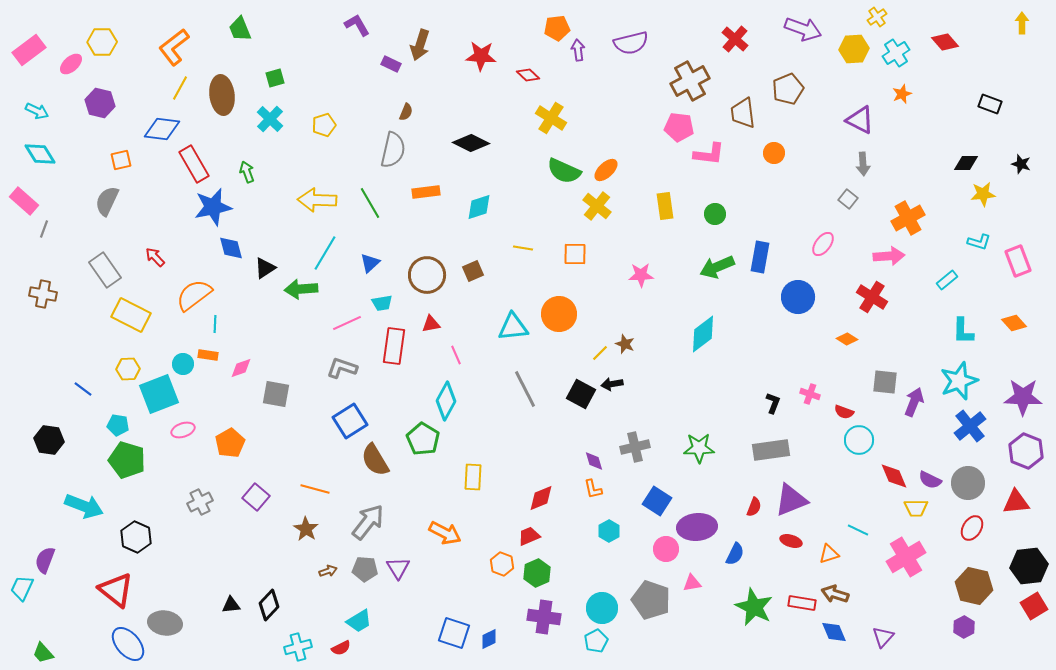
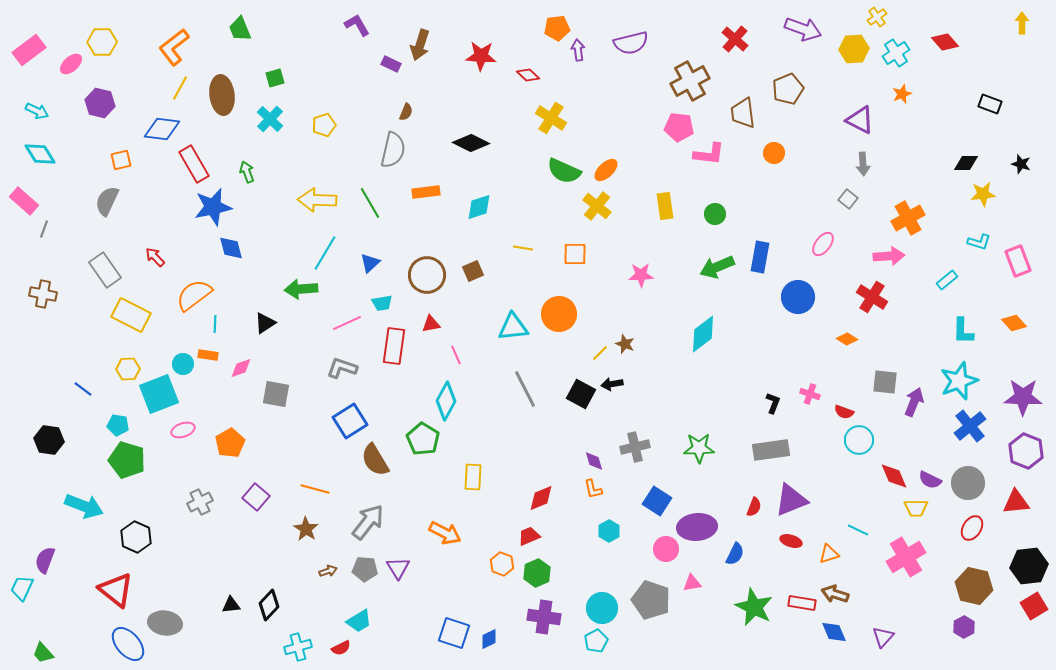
black triangle at (265, 268): moved 55 px down
